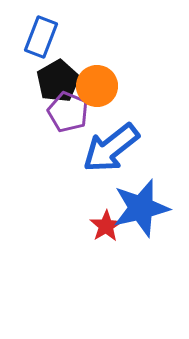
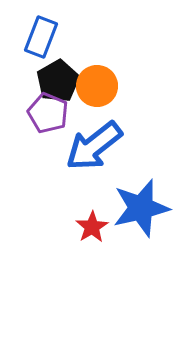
purple pentagon: moved 20 px left, 1 px down
blue arrow: moved 17 px left, 2 px up
red star: moved 14 px left, 1 px down
